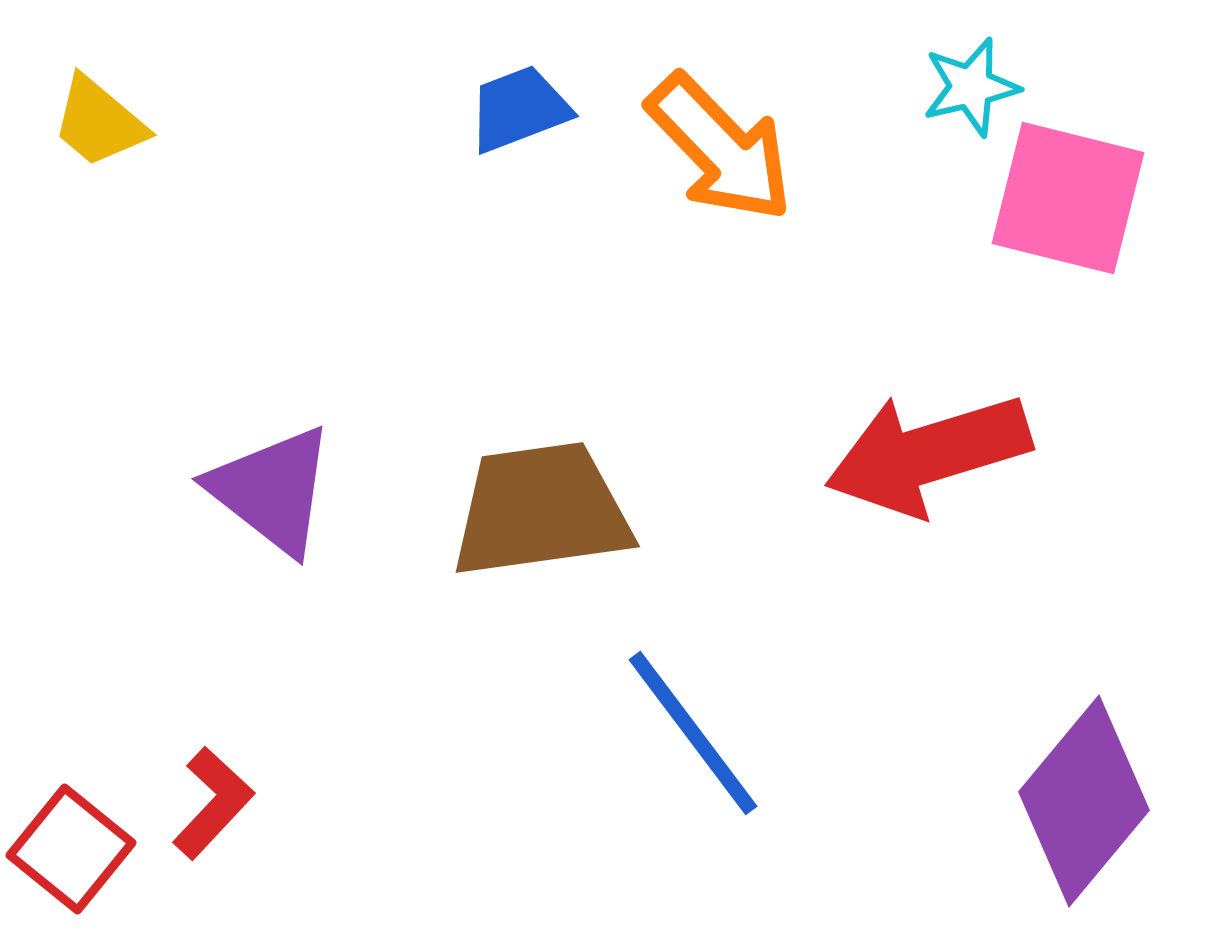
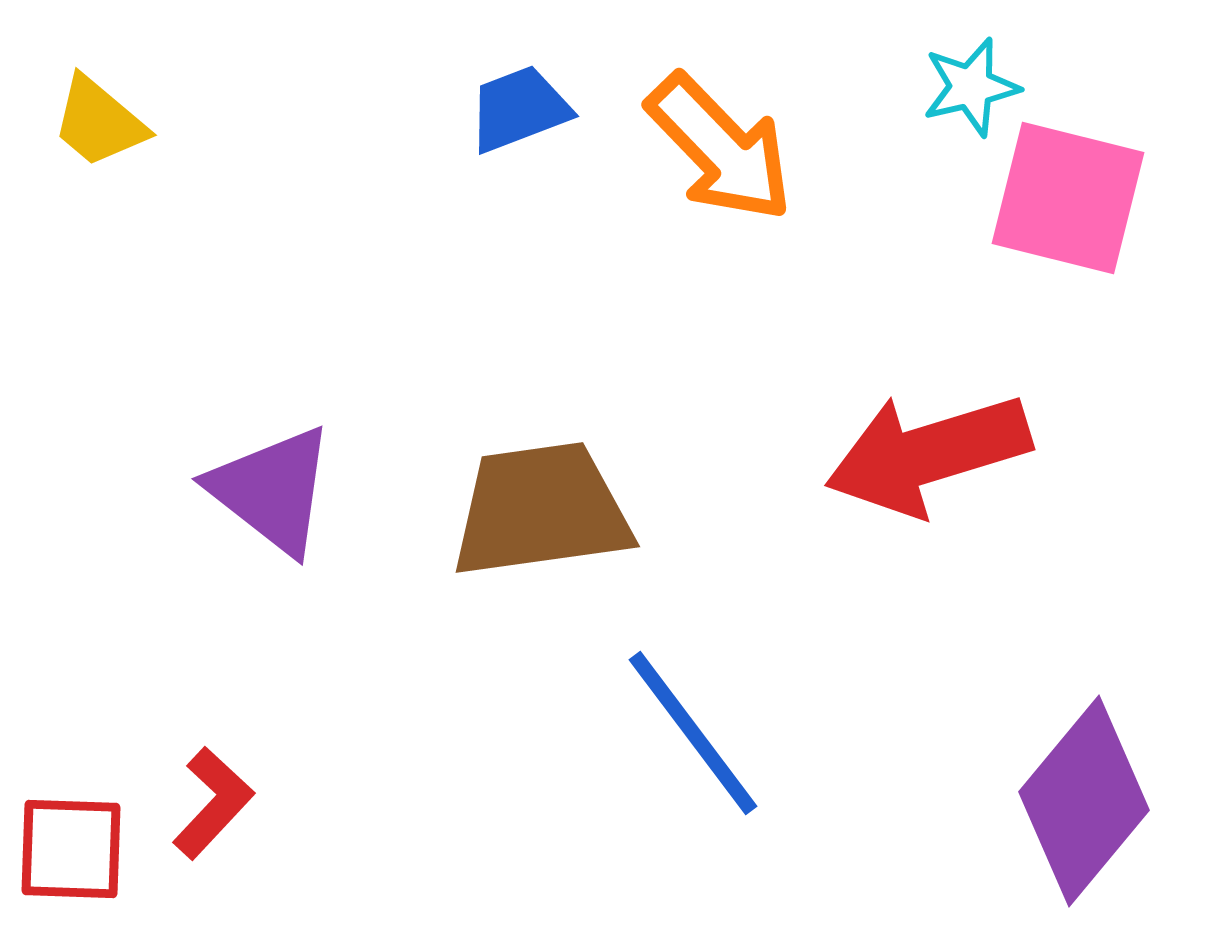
red square: rotated 37 degrees counterclockwise
